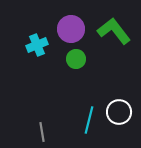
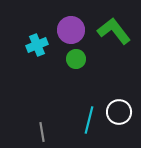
purple circle: moved 1 px down
